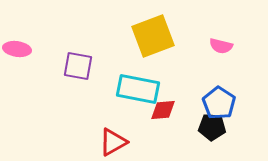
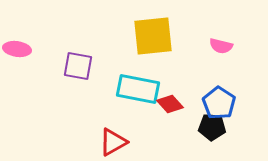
yellow square: rotated 15 degrees clockwise
red diamond: moved 7 px right, 6 px up; rotated 52 degrees clockwise
